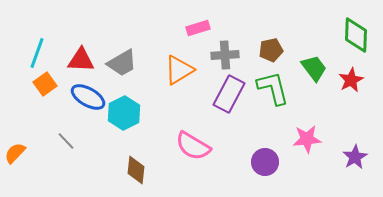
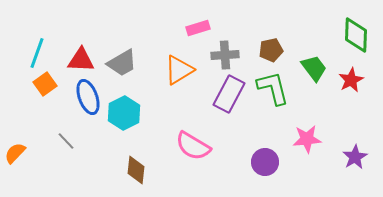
blue ellipse: rotated 40 degrees clockwise
